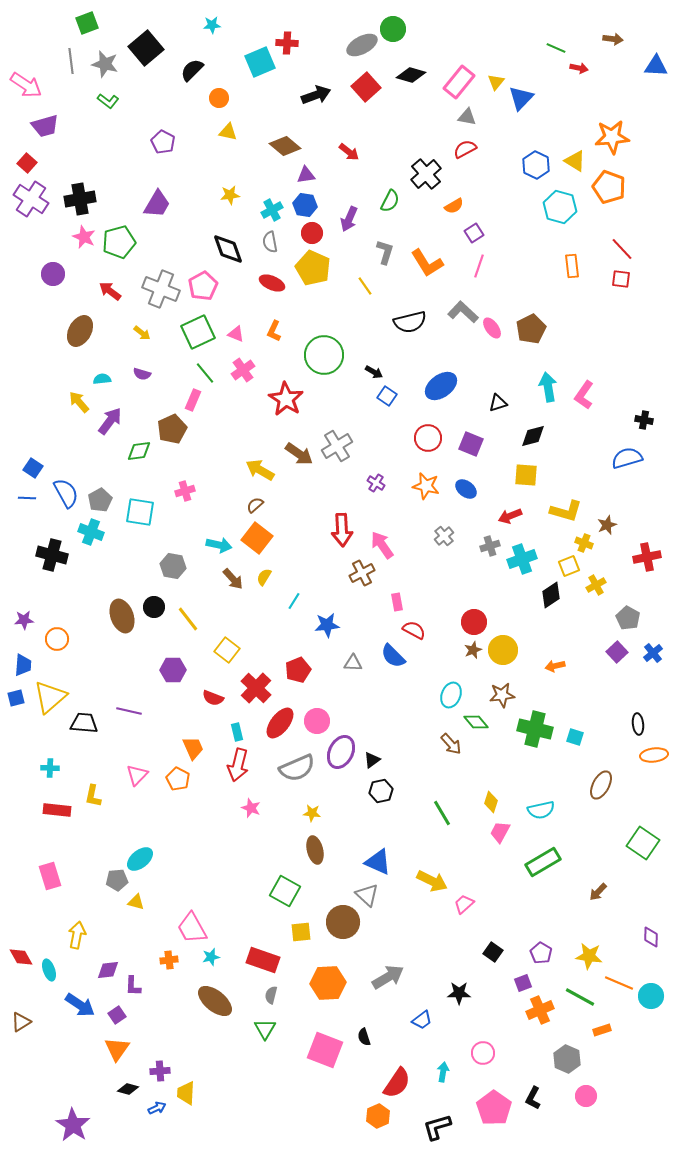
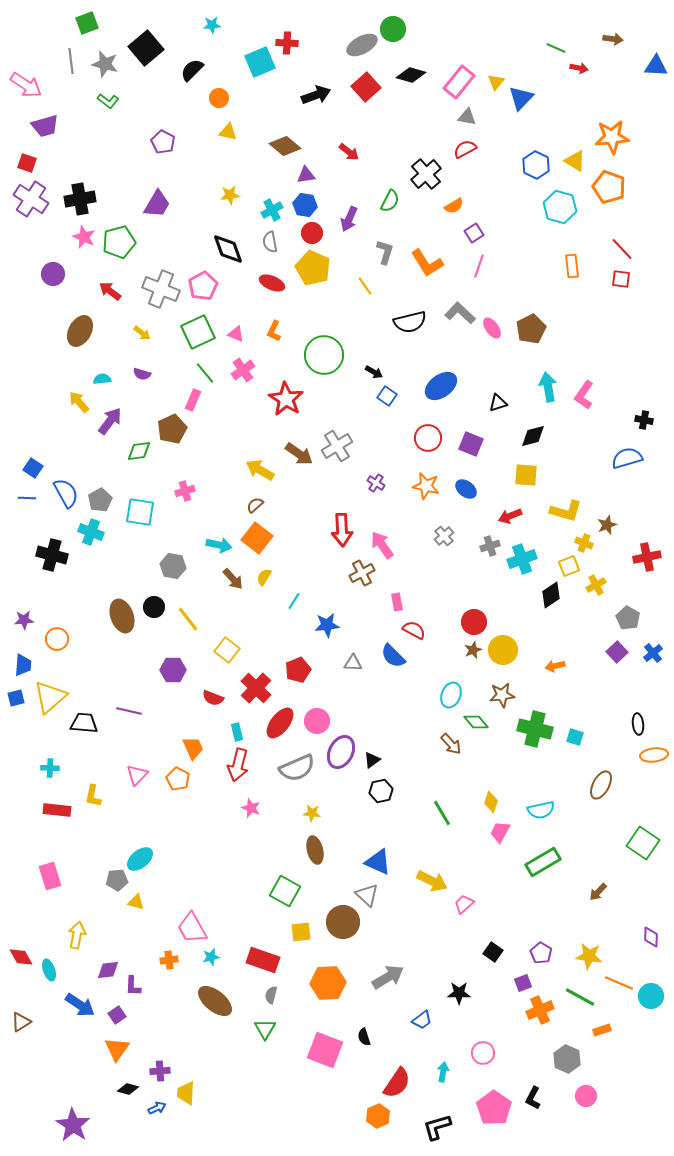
red square at (27, 163): rotated 24 degrees counterclockwise
gray L-shape at (463, 312): moved 3 px left, 1 px down
